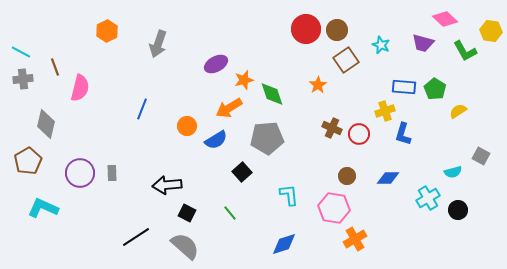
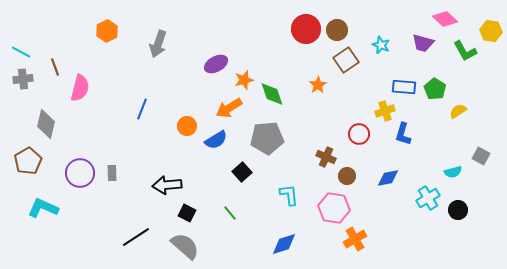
brown cross at (332, 128): moved 6 px left, 29 px down
blue diamond at (388, 178): rotated 10 degrees counterclockwise
